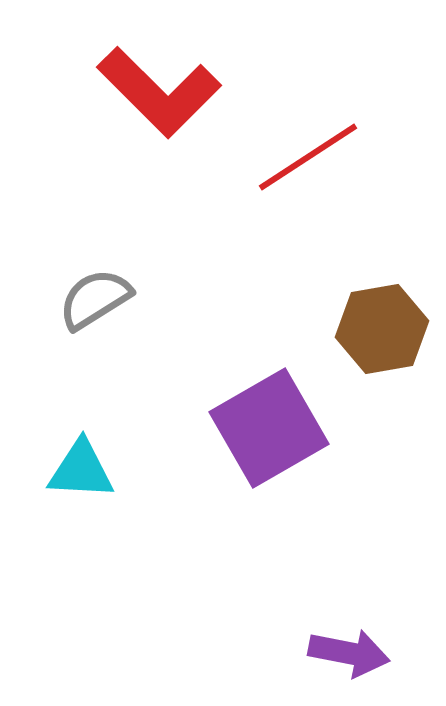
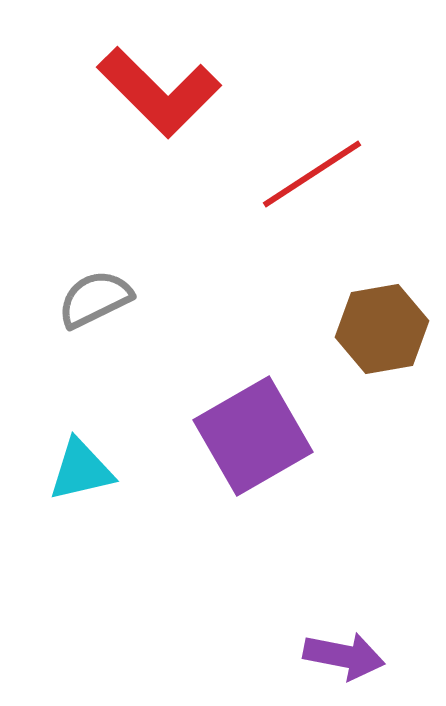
red line: moved 4 px right, 17 px down
gray semicircle: rotated 6 degrees clockwise
purple square: moved 16 px left, 8 px down
cyan triangle: rotated 16 degrees counterclockwise
purple arrow: moved 5 px left, 3 px down
